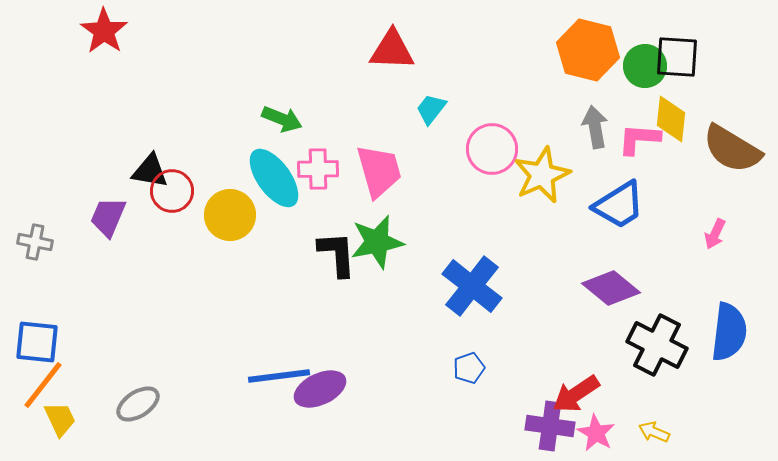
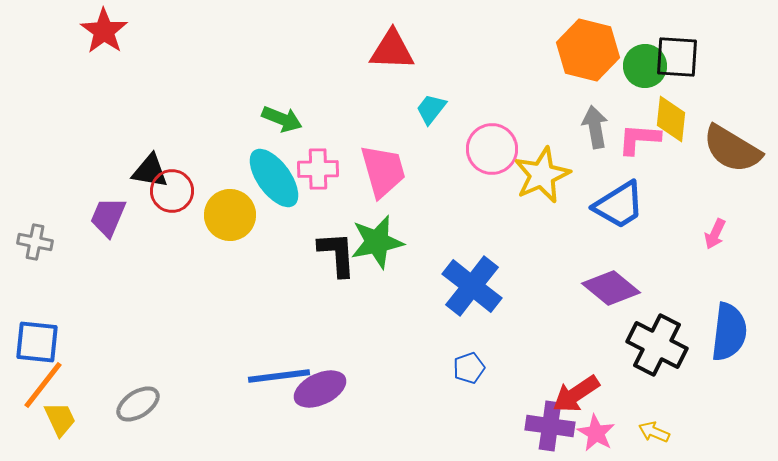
pink trapezoid: moved 4 px right
